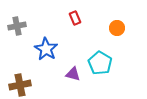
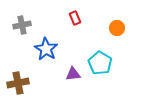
gray cross: moved 5 px right, 1 px up
purple triangle: rotated 21 degrees counterclockwise
brown cross: moved 2 px left, 2 px up
